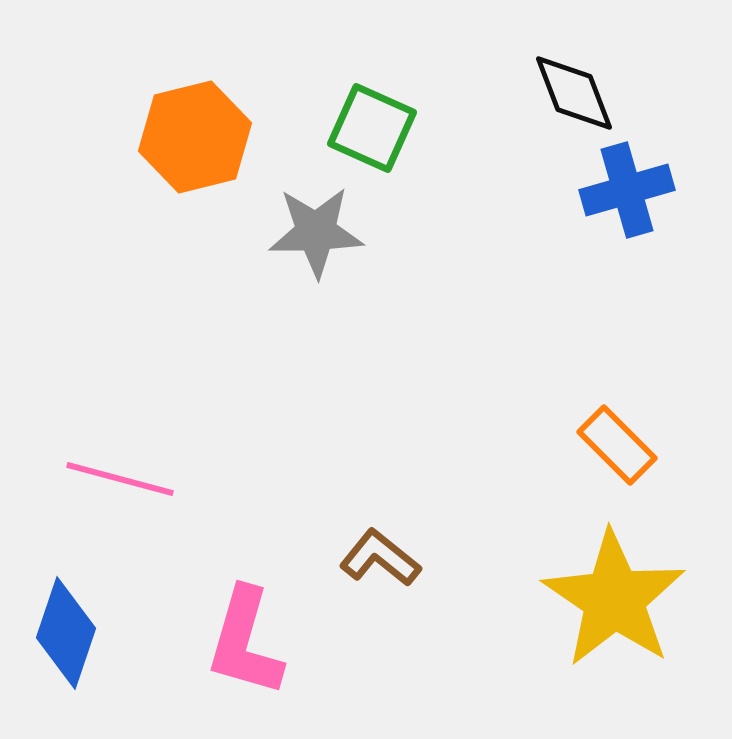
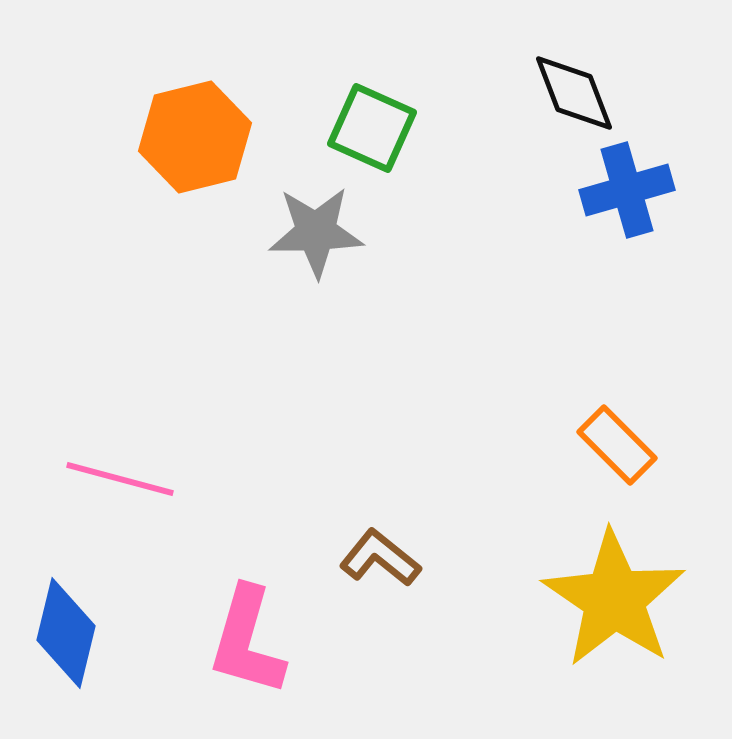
blue diamond: rotated 5 degrees counterclockwise
pink L-shape: moved 2 px right, 1 px up
